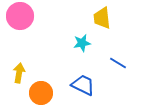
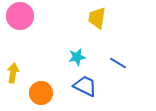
yellow trapezoid: moved 5 px left; rotated 15 degrees clockwise
cyan star: moved 5 px left, 14 px down
yellow arrow: moved 6 px left
blue trapezoid: moved 2 px right, 1 px down
